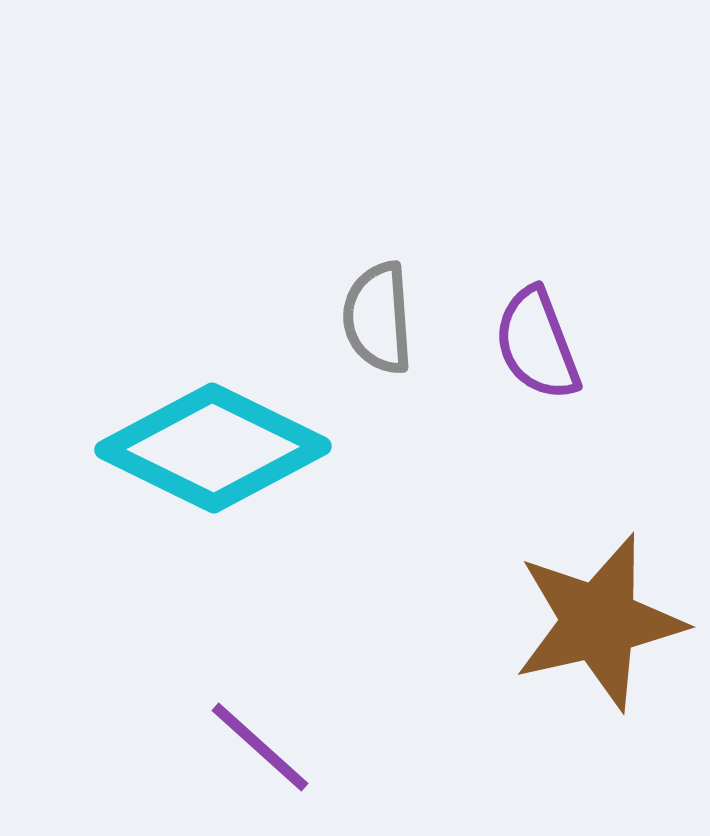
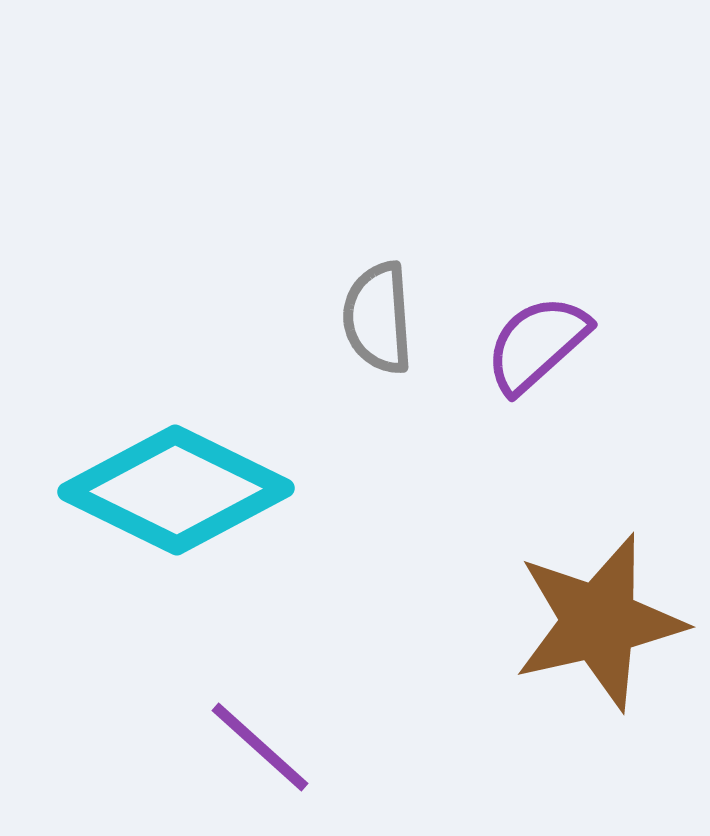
purple semicircle: rotated 69 degrees clockwise
cyan diamond: moved 37 px left, 42 px down
